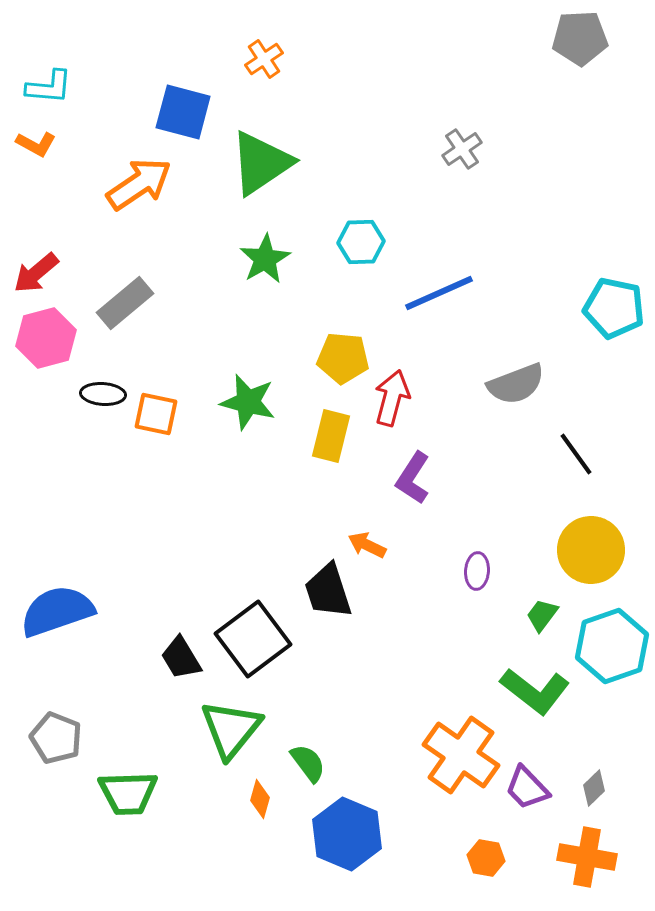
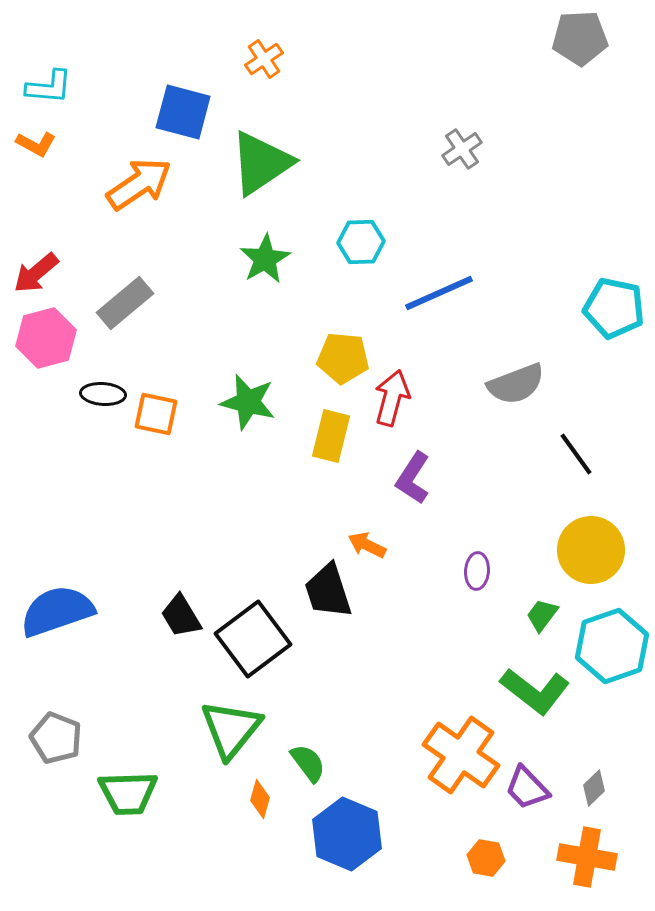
black trapezoid at (181, 658): moved 42 px up
